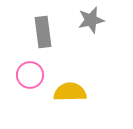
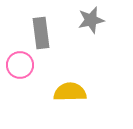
gray rectangle: moved 2 px left, 1 px down
pink circle: moved 10 px left, 10 px up
